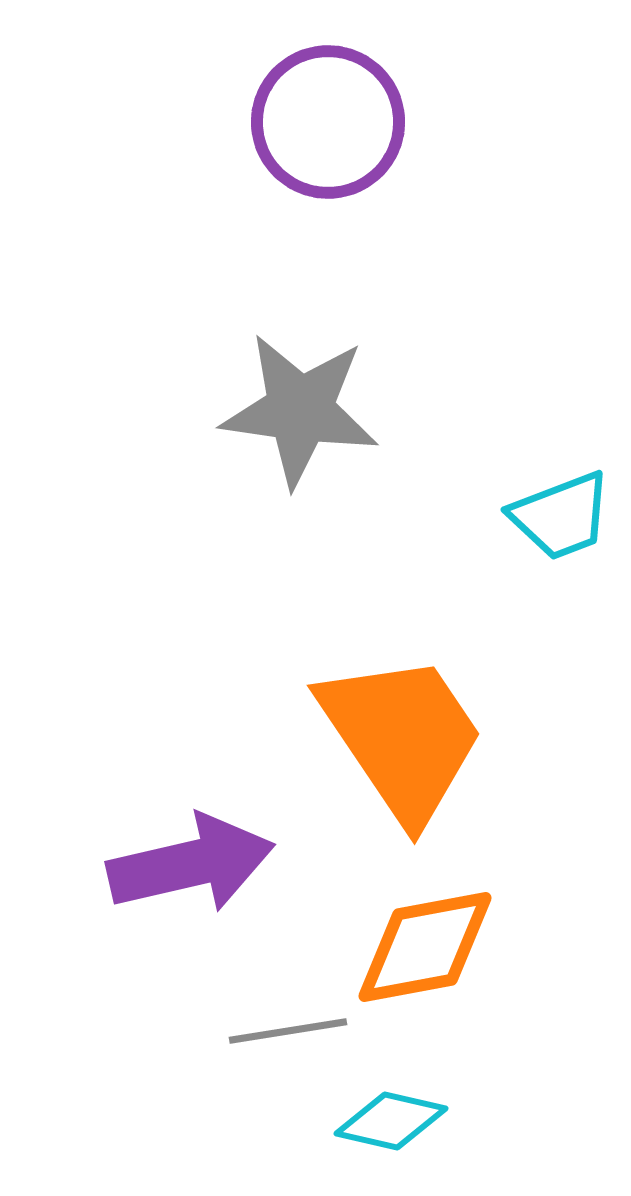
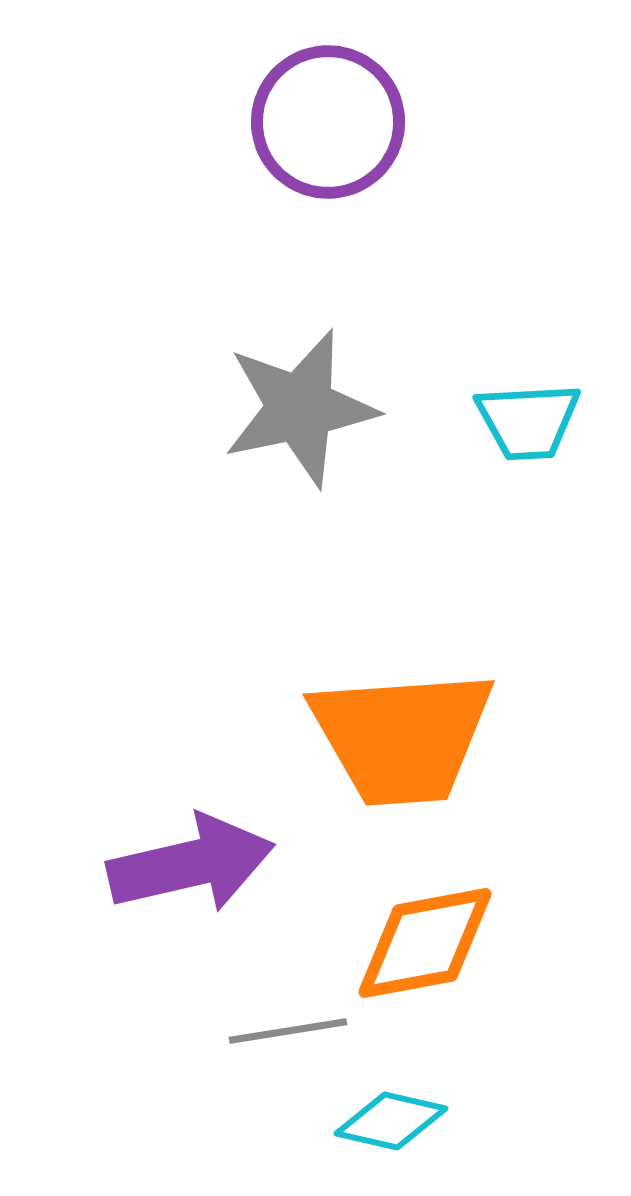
gray star: moved 2 px up; rotated 20 degrees counterclockwise
cyan trapezoid: moved 33 px left, 95 px up; rotated 18 degrees clockwise
orange trapezoid: rotated 120 degrees clockwise
orange diamond: moved 4 px up
